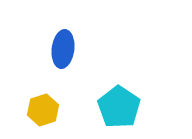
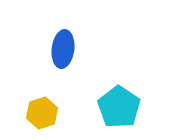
yellow hexagon: moved 1 px left, 3 px down
